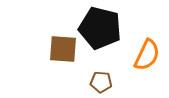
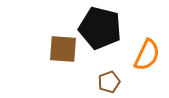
brown pentagon: moved 8 px right; rotated 25 degrees counterclockwise
